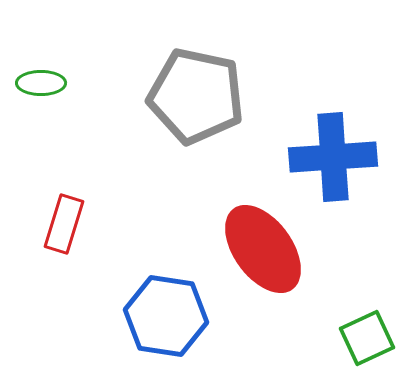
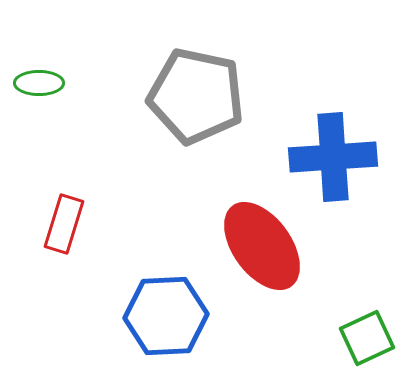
green ellipse: moved 2 px left
red ellipse: moved 1 px left, 3 px up
blue hexagon: rotated 12 degrees counterclockwise
